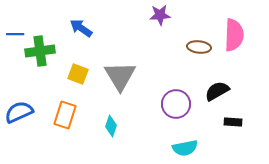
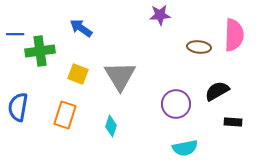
blue semicircle: moved 1 px left, 5 px up; rotated 56 degrees counterclockwise
